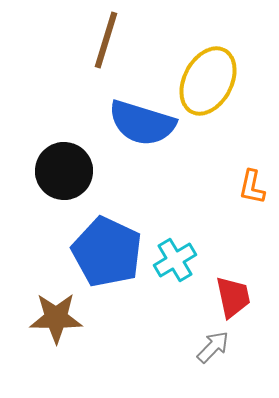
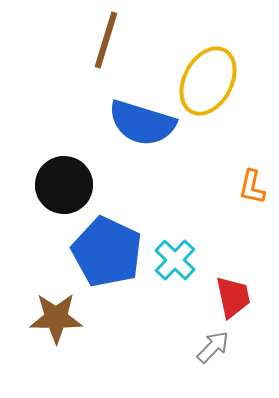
black circle: moved 14 px down
cyan cross: rotated 15 degrees counterclockwise
